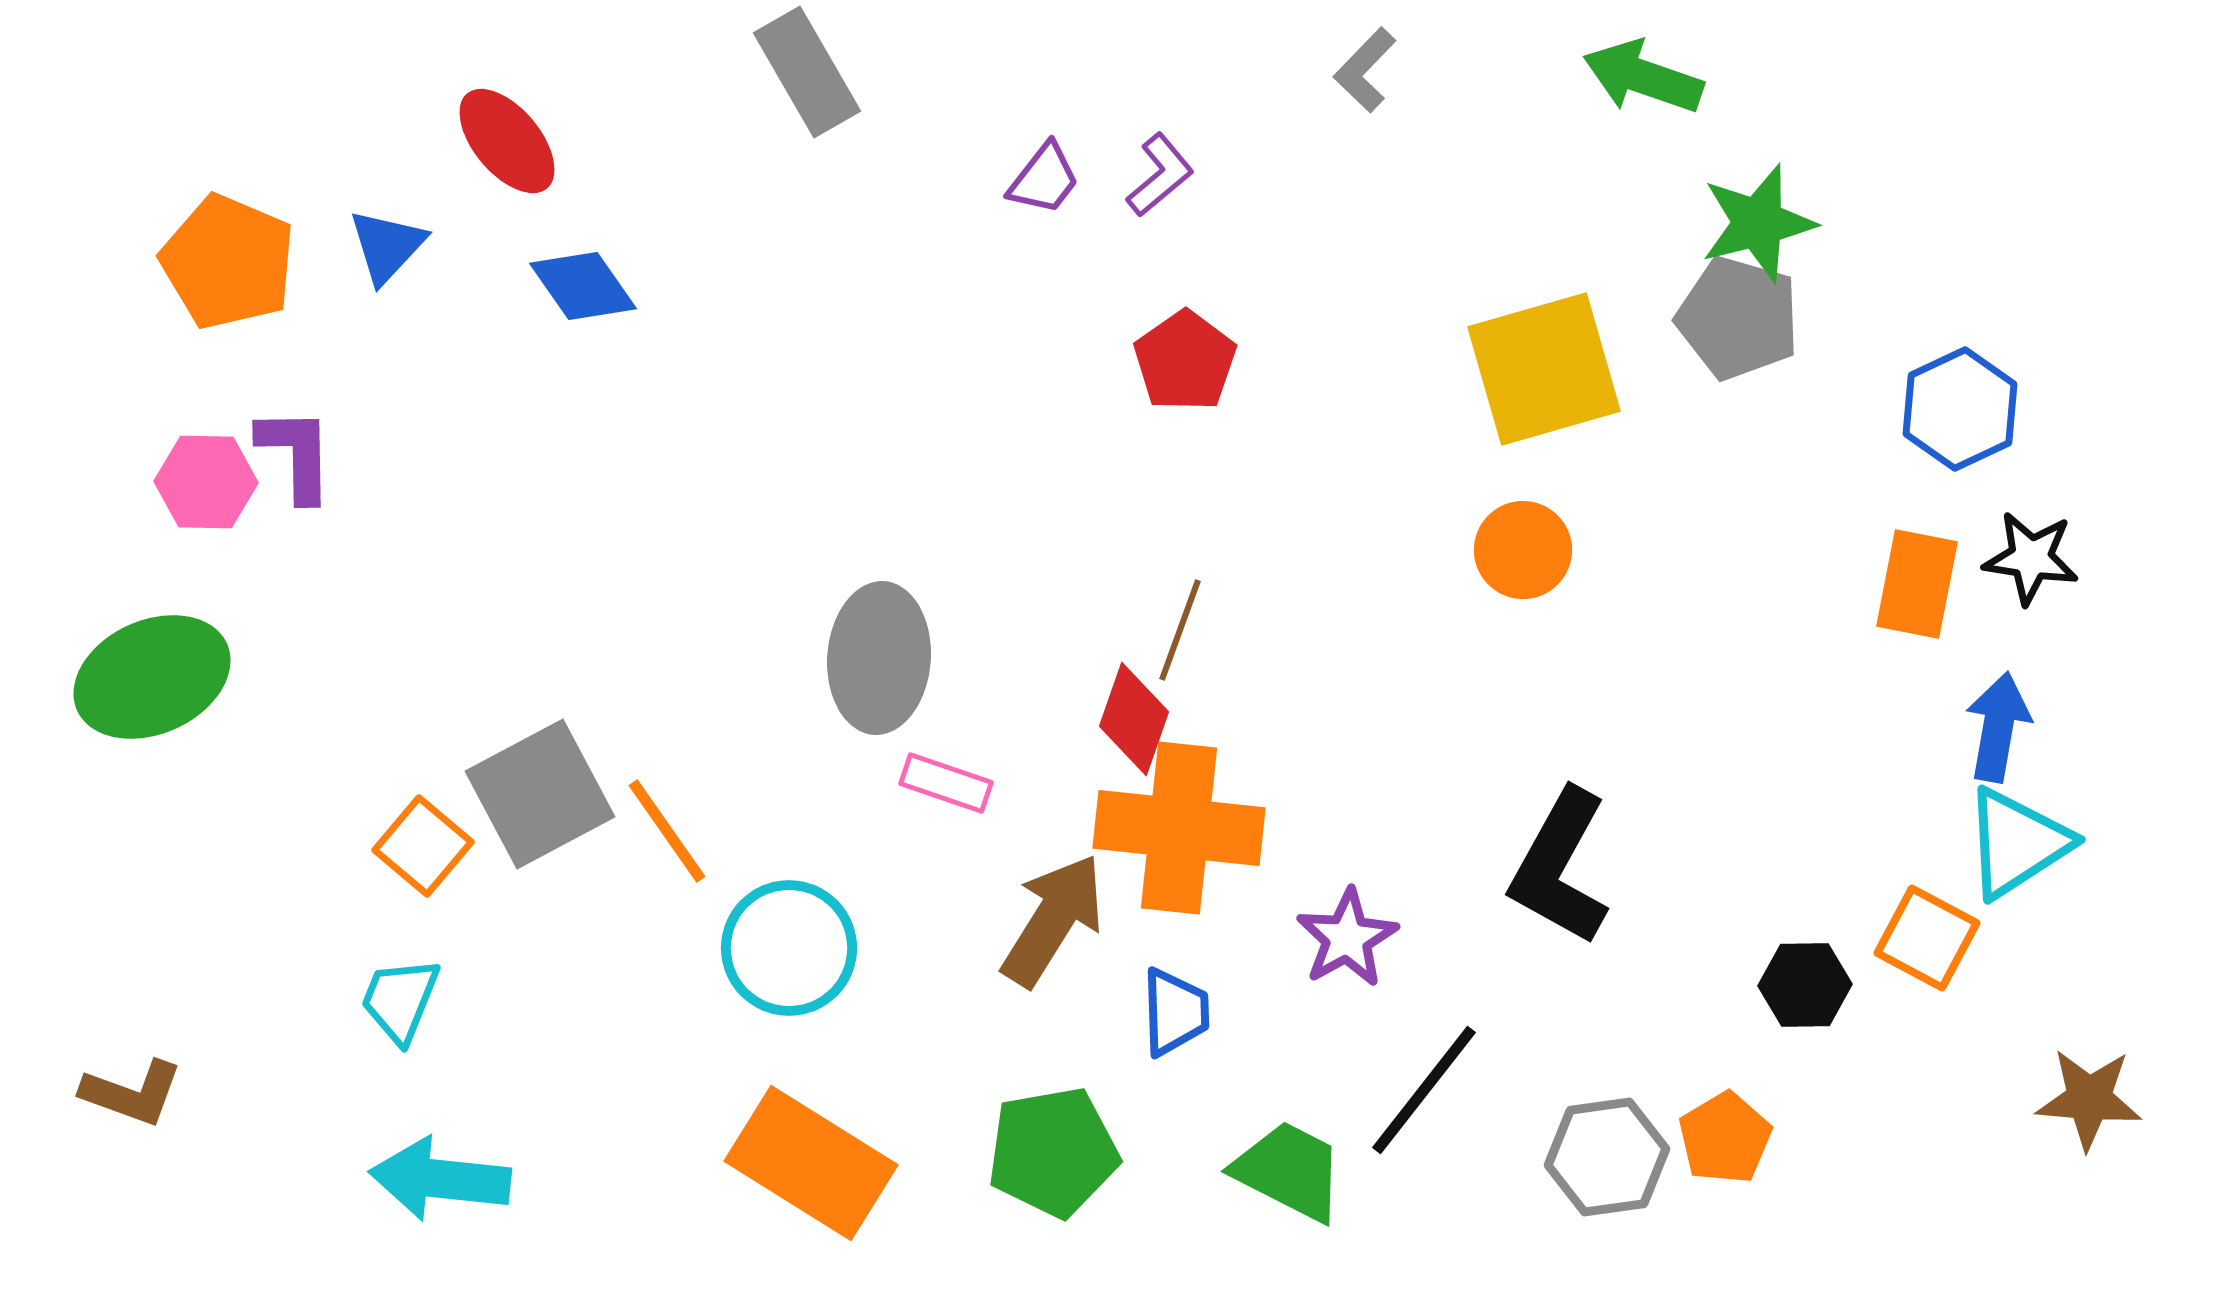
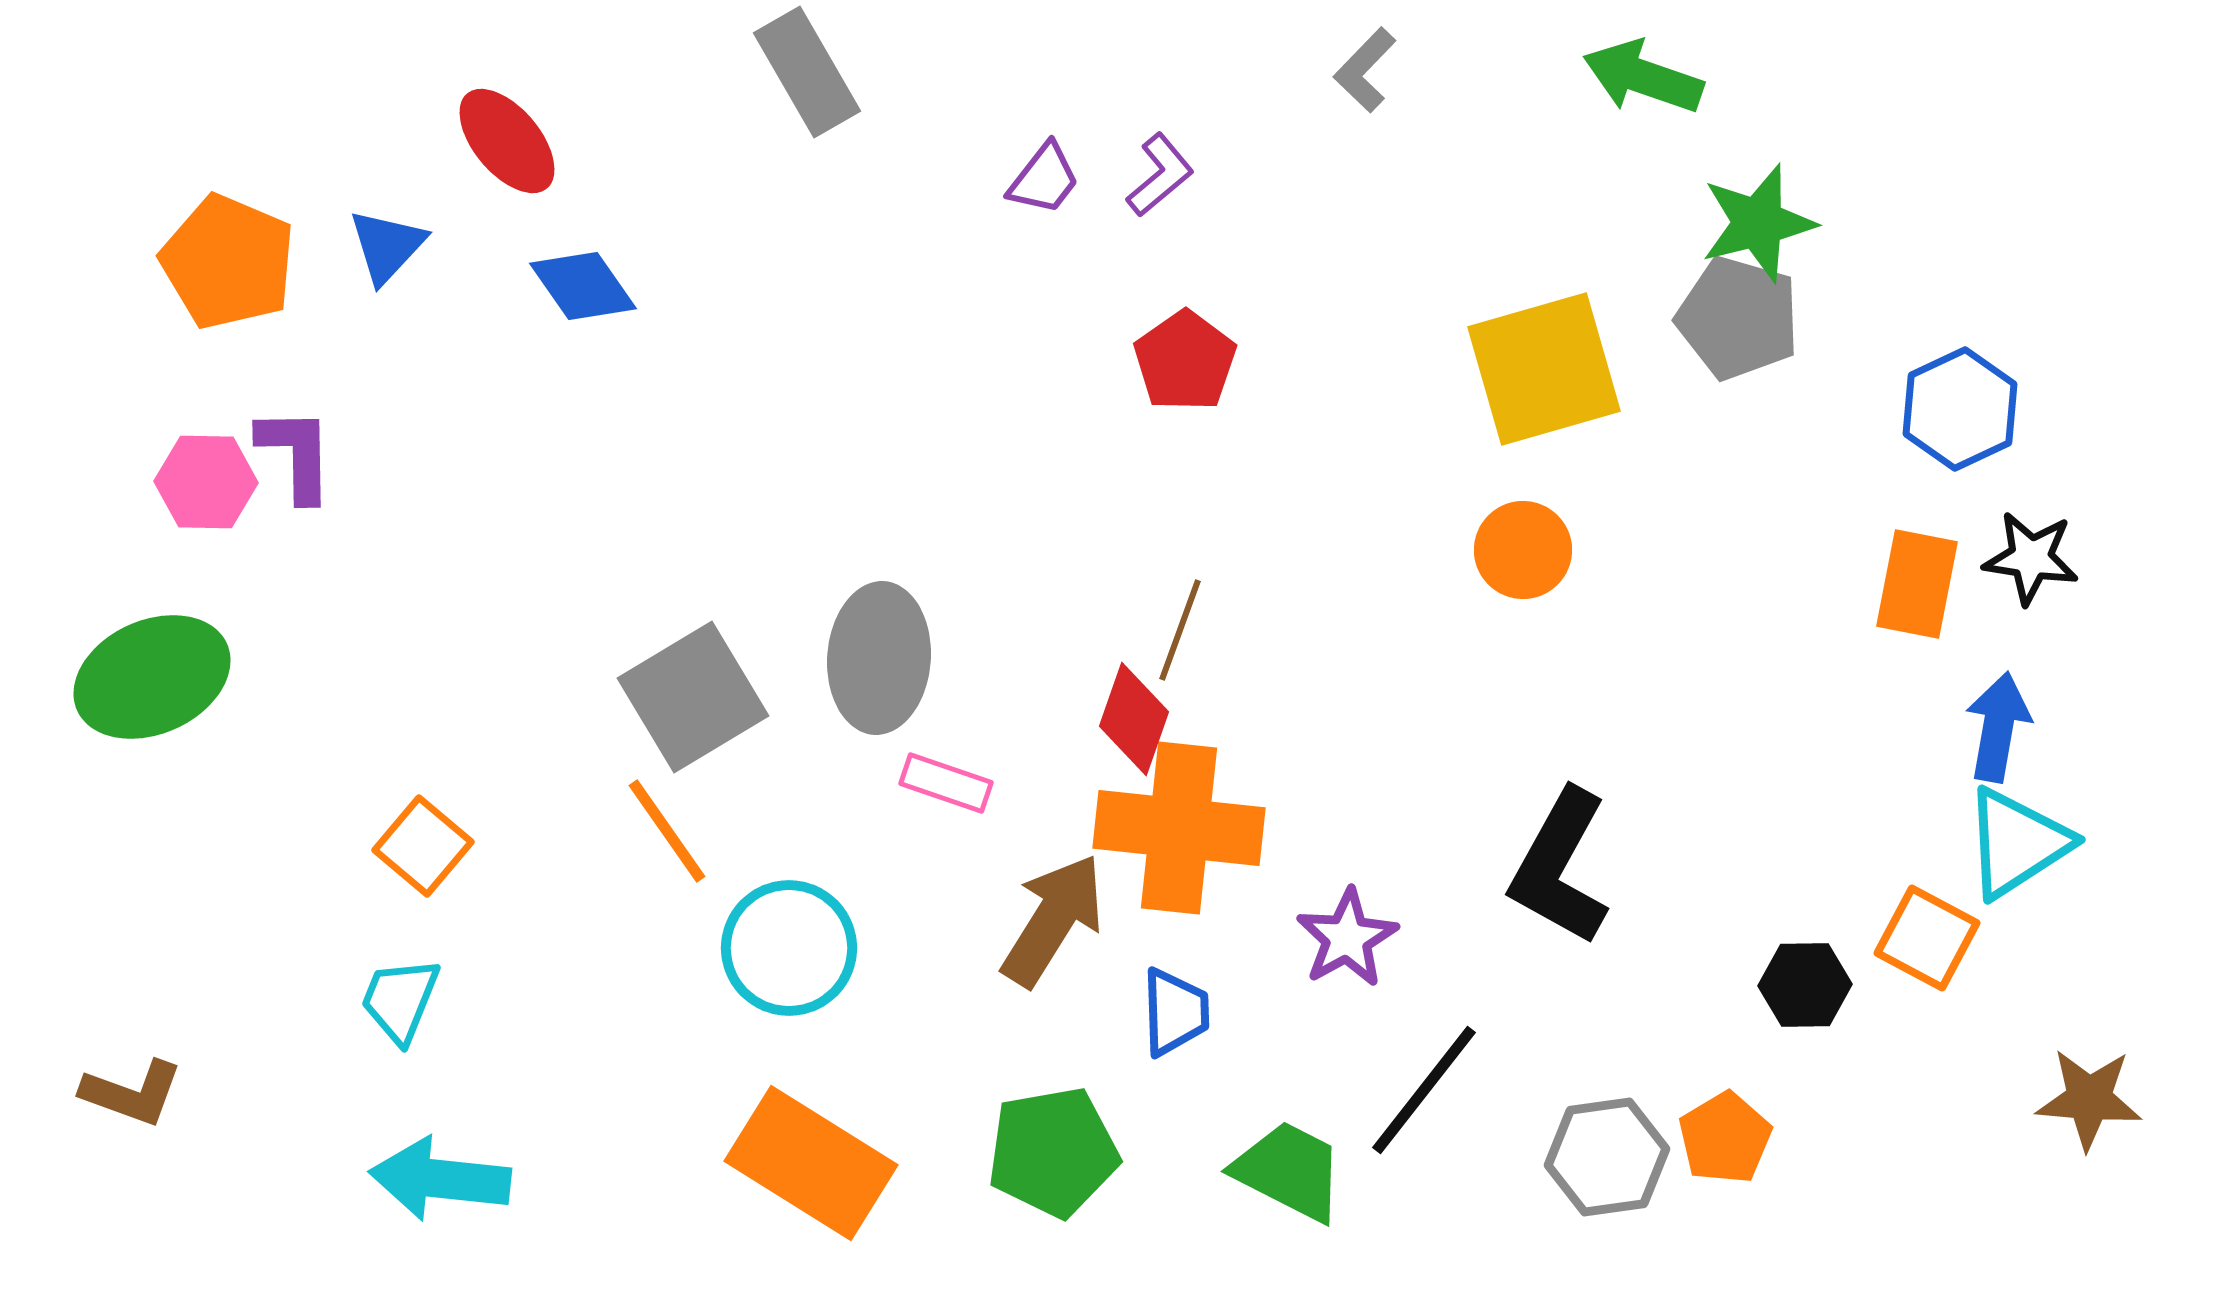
gray square at (540, 794): moved 153 px right, 97 px up; rotated 3 degrees counterclockwise
